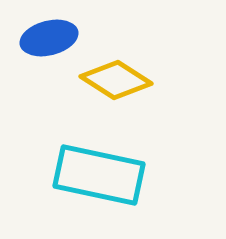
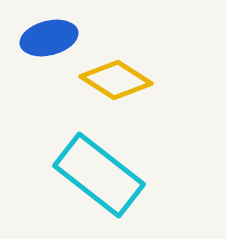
cyan rectangle: rotated 26 degrees clockwise
